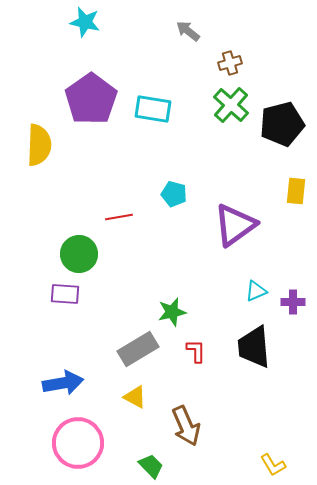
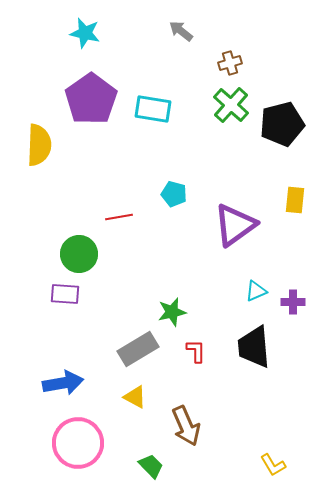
cyan star: moved 11 px down
gray arrow: moved 7 px left
yellow rectangle: moved 1 px left, 9 px down
